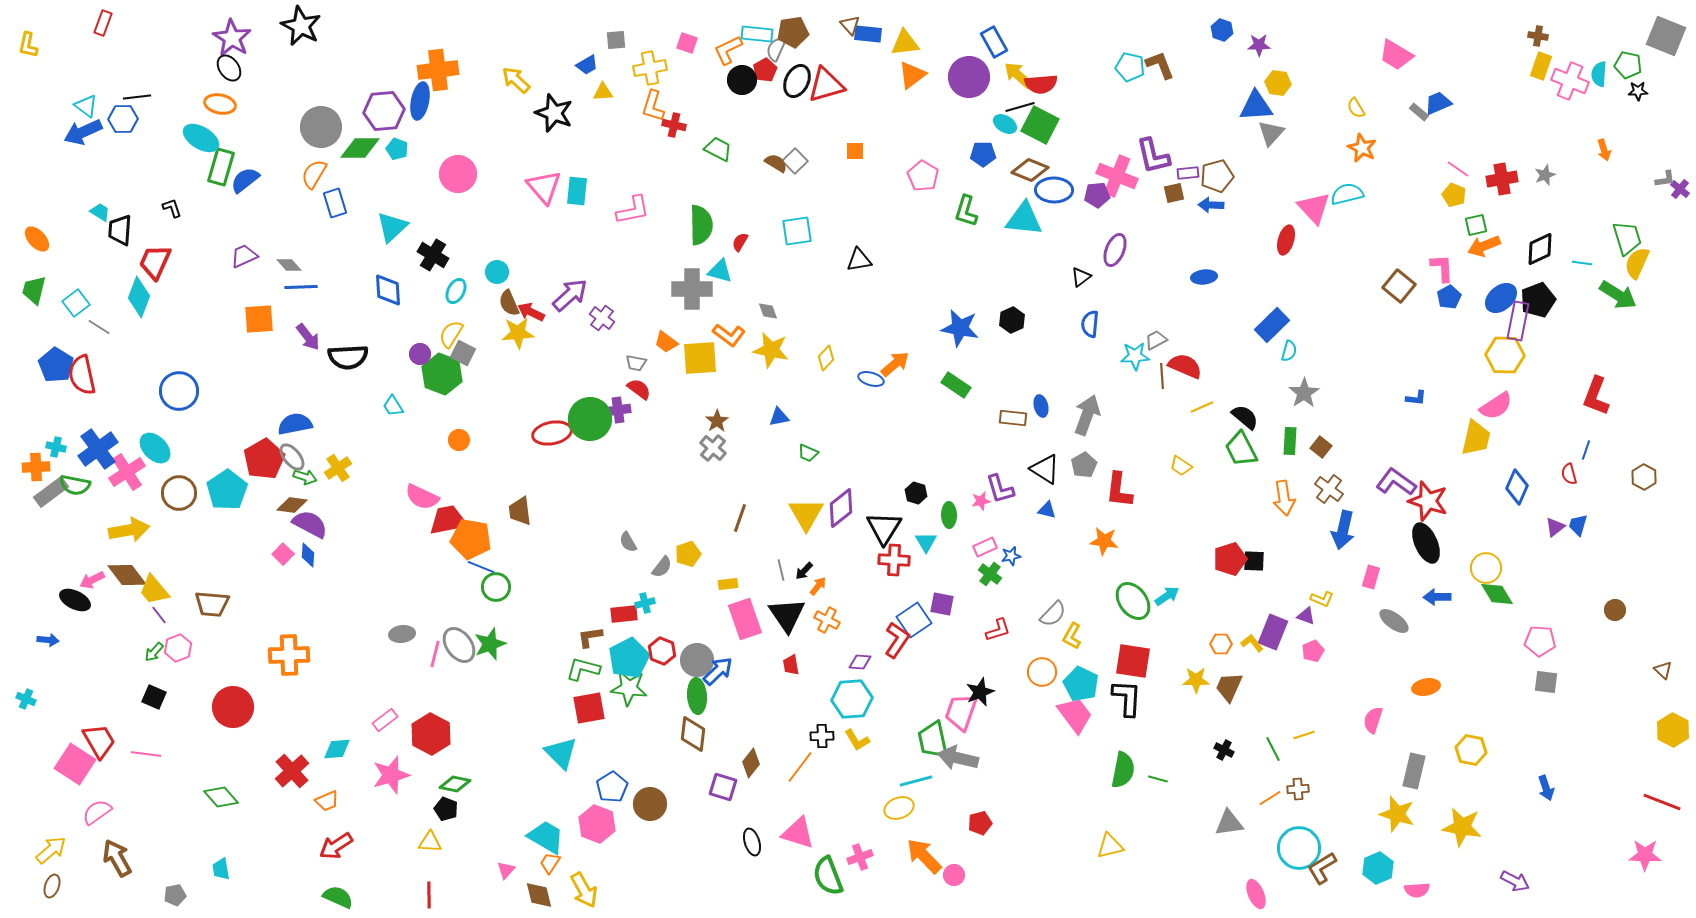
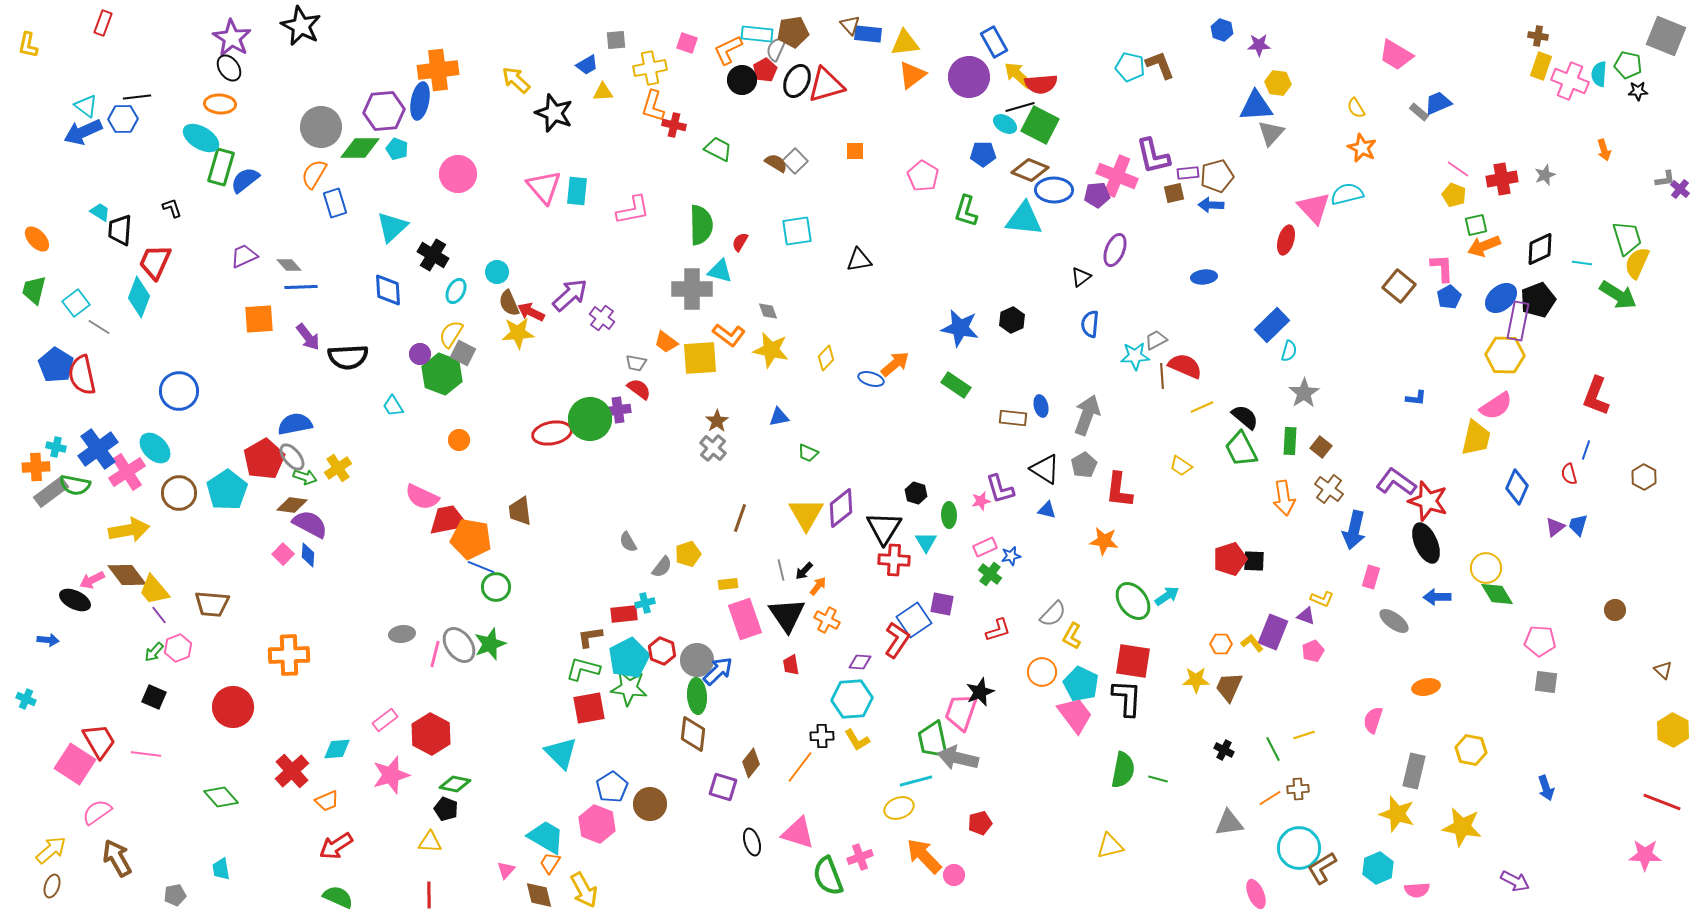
orange ellipse at (220, 104): rotated 8 degrees counterclockwise
blue arrow at (1343, 530): moved 11 px right
